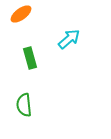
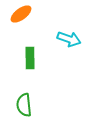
cyan arrow: rotated 60 degrees clockwise
green rectangle: rotated 15 degrees clockwise
